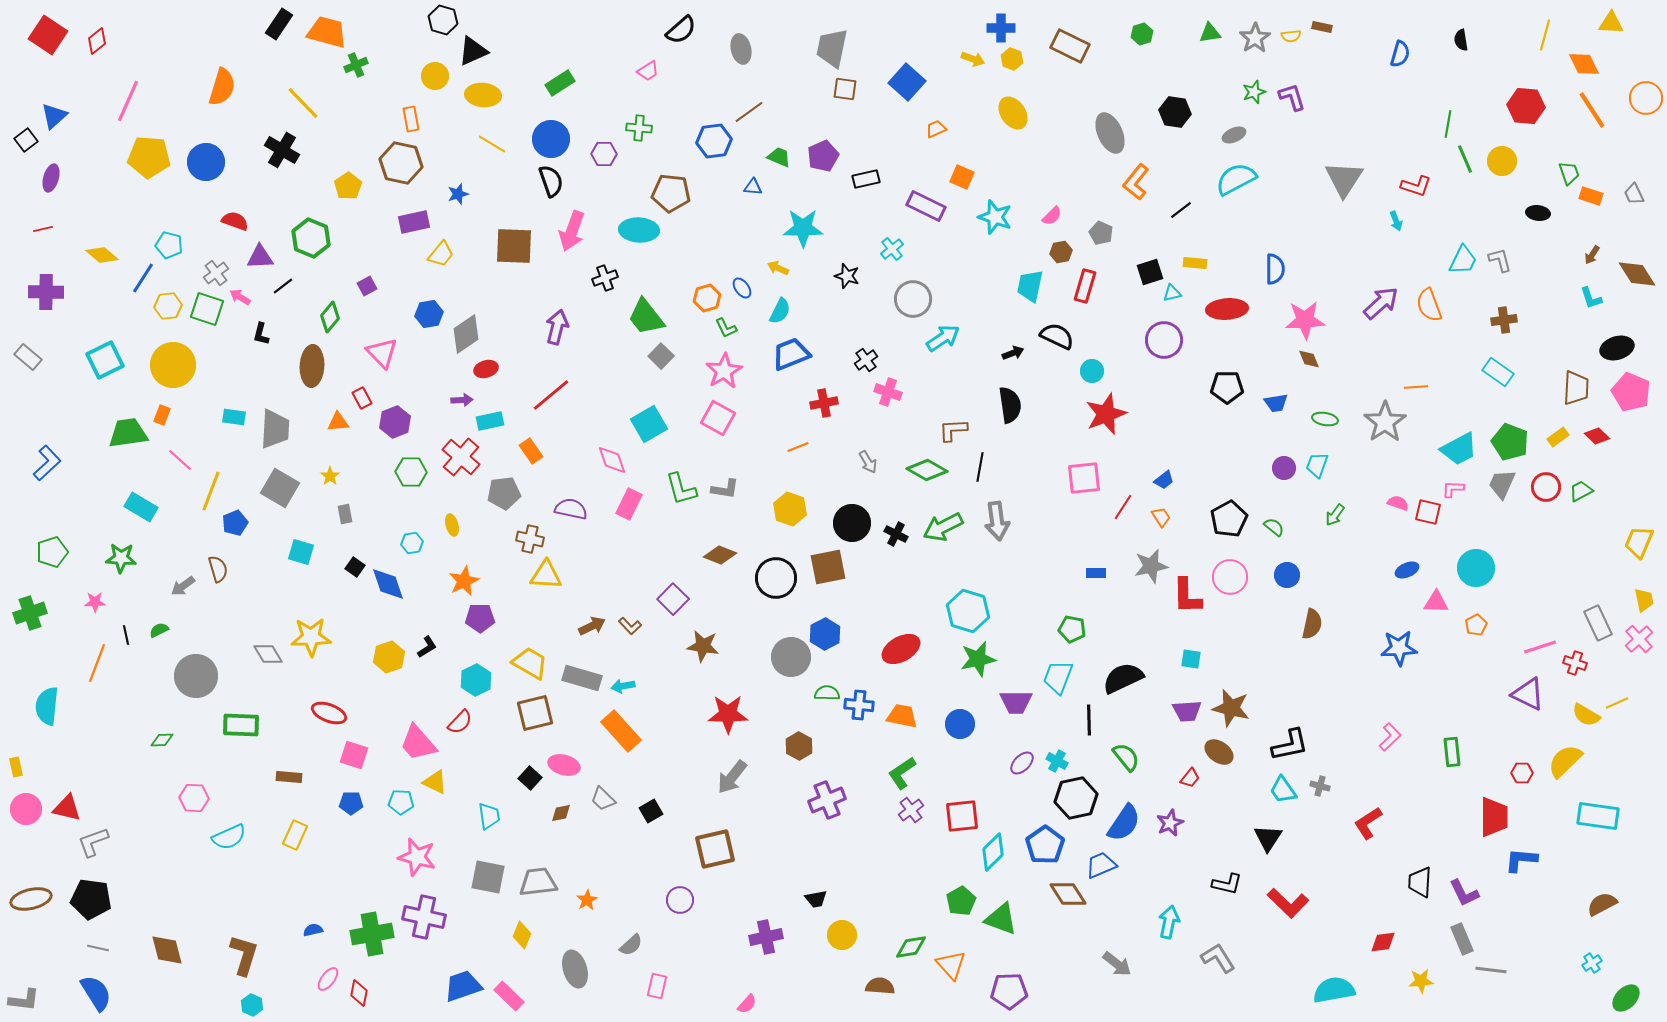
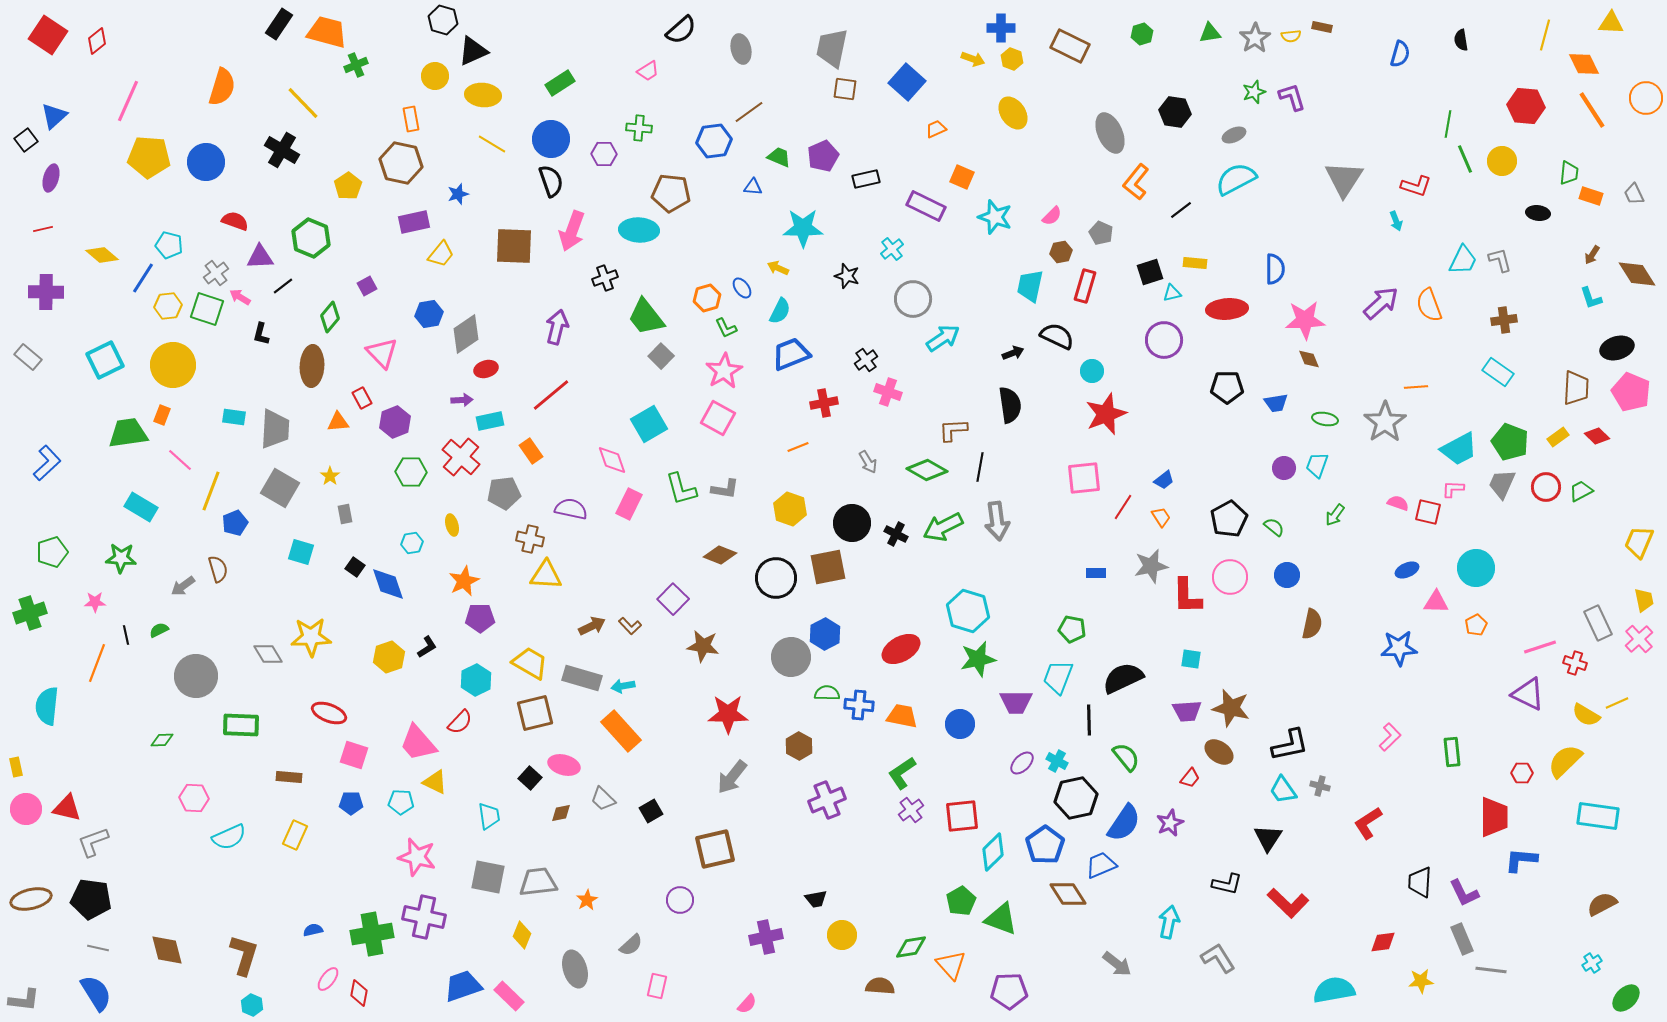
green trapezoid at (1569, 173): rotated 25 degrees clockwise
